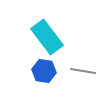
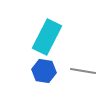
cyan rectangle: rotated 64 degrees clockwise
